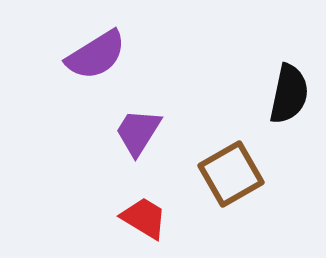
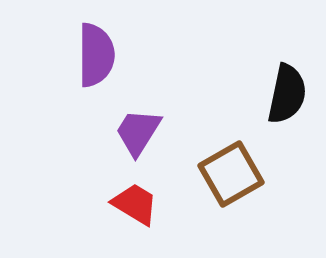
purple semicircle: rotated 58 degrees counterclockwise
black semicircle: moved 2 px left
red trapezoid: moved 9 px left, 14 px up
